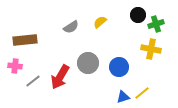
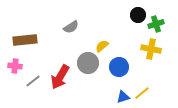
yellow semicircle: moved 2 px right, 24 px down
